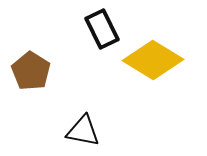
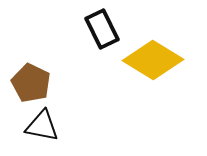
brown pentagon: moved 12 px down; rotated 6 degrees counterclockwise
black triangle: moved 41 px left, 5 px up
